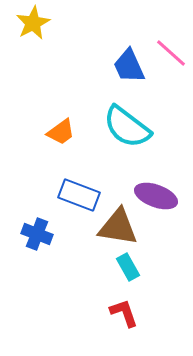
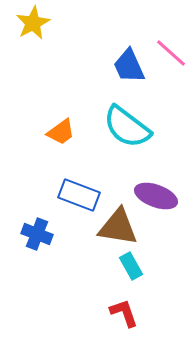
cyan rectangle: moved 3 px right, 1 px up
